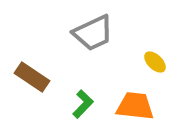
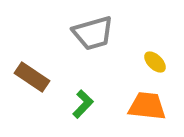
gray trapezoid: rotated 9 degrees clockwise
orange trapezoid: moved 12 px right
